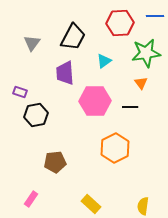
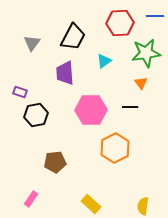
pink hexagon: moved 4 px left, 9 px down
